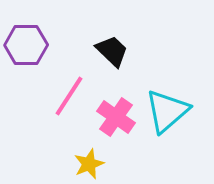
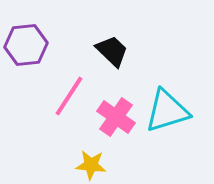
purple hexagon: rotated 6 degrees counterclockwise
cyan triangle: rotated 24 degrees clockwise
yellow star: moved 2 px right, 1 px down; rotated 28 degrees clockwise
